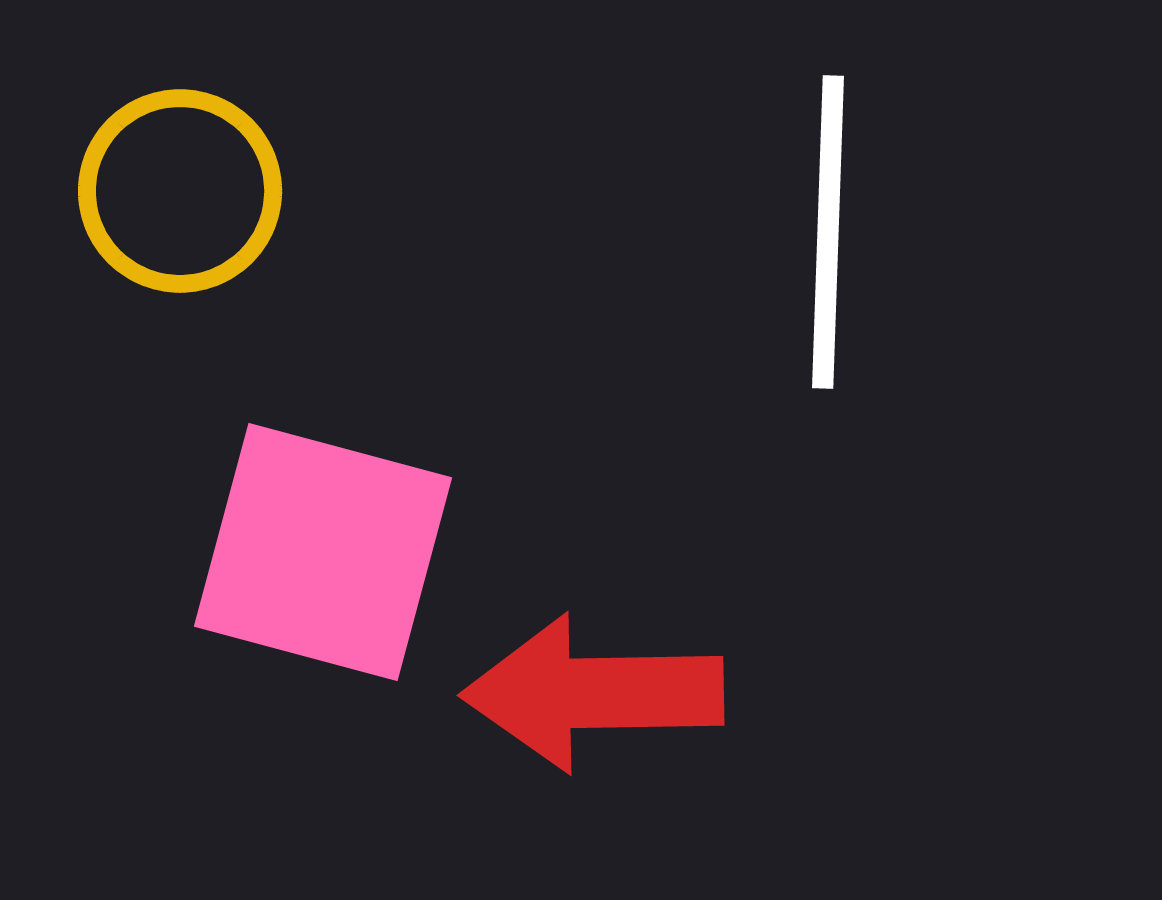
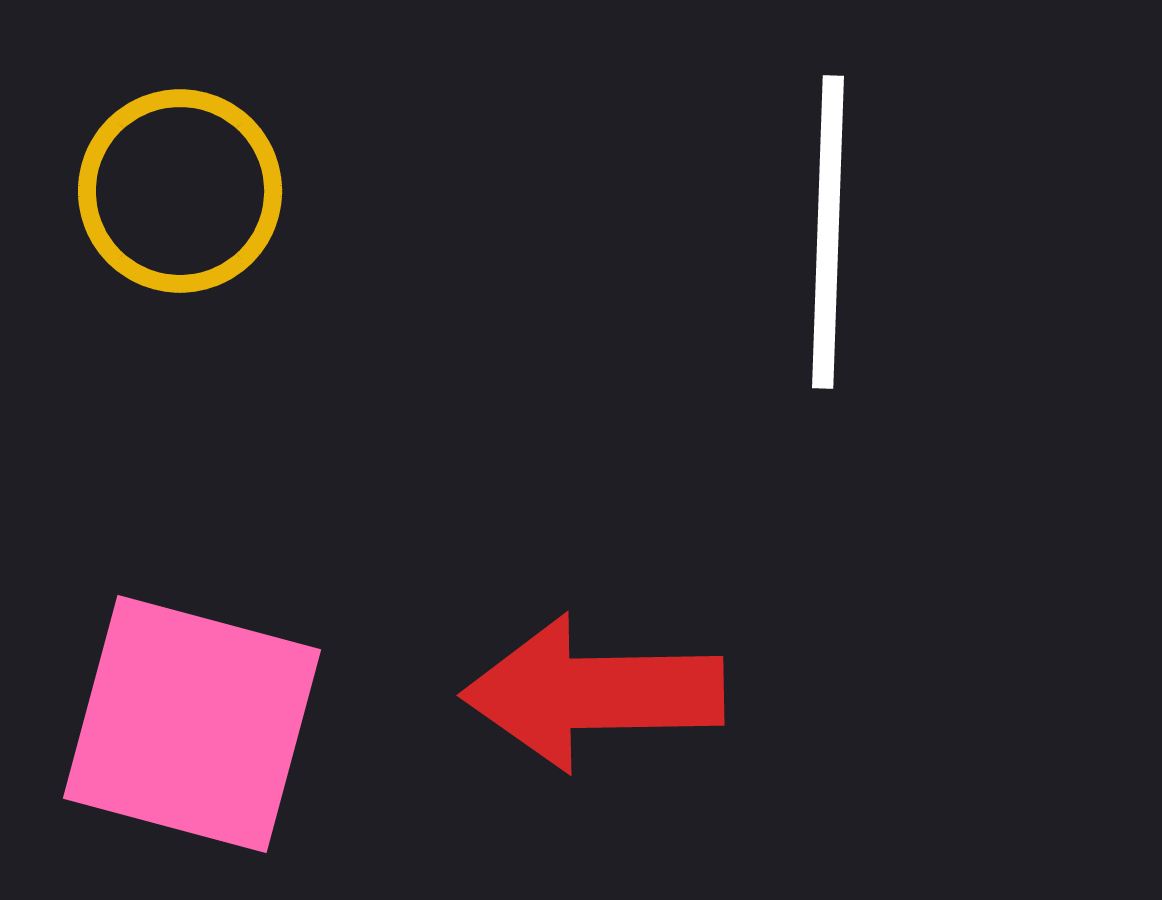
pink square: moved 131 px left, 172 px down
